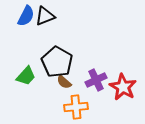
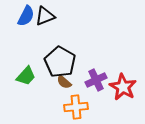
black pentagon: moved 3 px right
